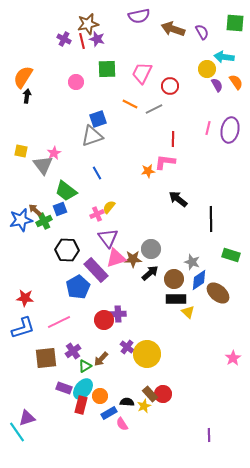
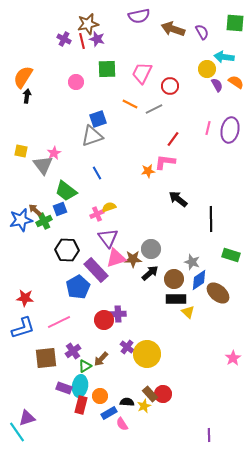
orange semicircle at (236, 82): rotated 21 degrees counterclockwise
red line at (173, 139): rotated 35 degrees clockwise
yellow semicircle at (109, 207): rotated 32 degrees clockwise
cyan ellipse at (83, 389): moved 3 px left, 3 px up; rotated 30 degrees counterclockwise
